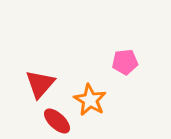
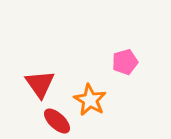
pink pentagon: rotated 10 degrees counterclockwise
red triangle: rotated 16 degrees counterclockwise
